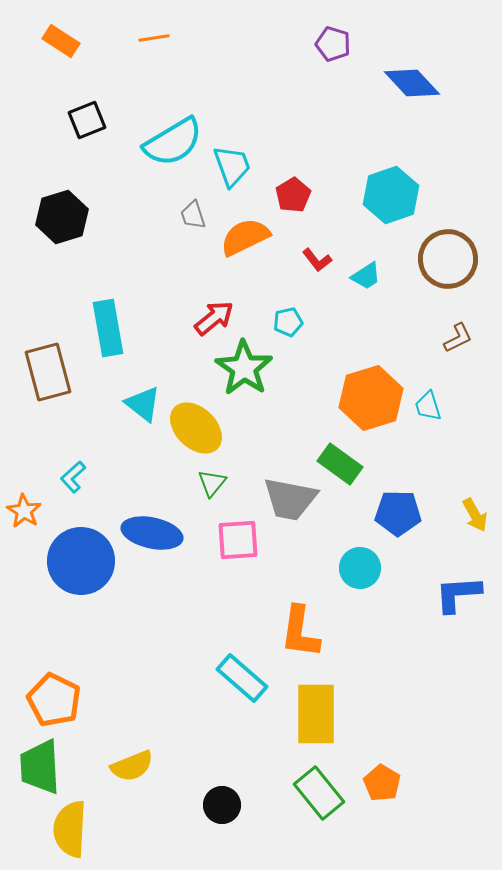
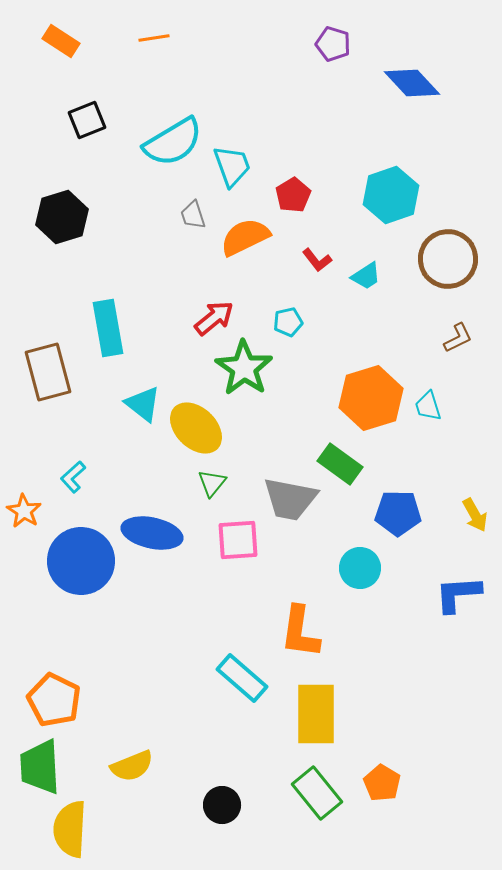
green rectangle at (319, 793): moved 2 px left
